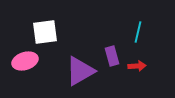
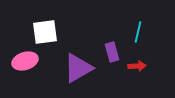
purple rectangle: moved 4 px up
purple triangle: moved 2 px left, 3 px up
